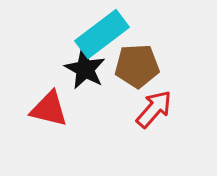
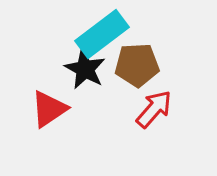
brown pentagon: moved 1 px up
red triangle: rotated 48 degrees counterclockwise
